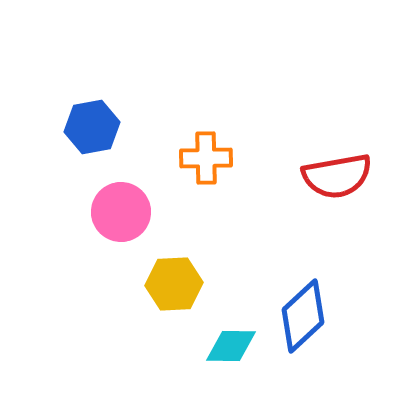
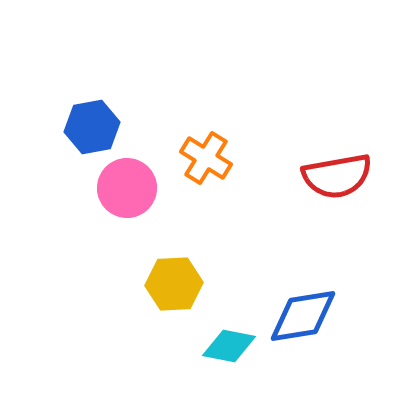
orange cross: rotated 33 degrees clockwise
pink circle: moved 6 px right, 24 px up
blue diamond: rotated 34 degrees clockwise
cyan diamond: moved 2 px left; rotated 10 degrees clockwise
